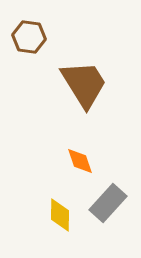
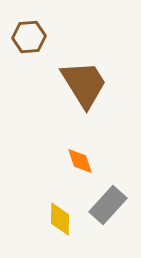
brown hexagon: rotated 12 degrees counterclockwise
gray rectangle: moved 2 px down
yellow diamond: moved 4 px down
